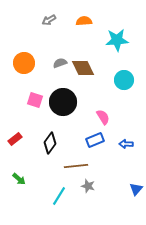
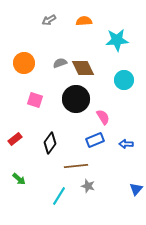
black circle: moved 13 px right, 3 px up
